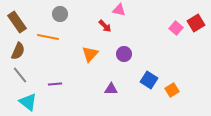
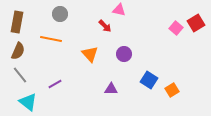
brown rectangle: rotated 45 degrees clockwise
orange line: moved 3 px right, 2 px down
orange triangle: rotated 24 degrees counterclockwise
purple line: rotated 24 degrees counterclockwise
